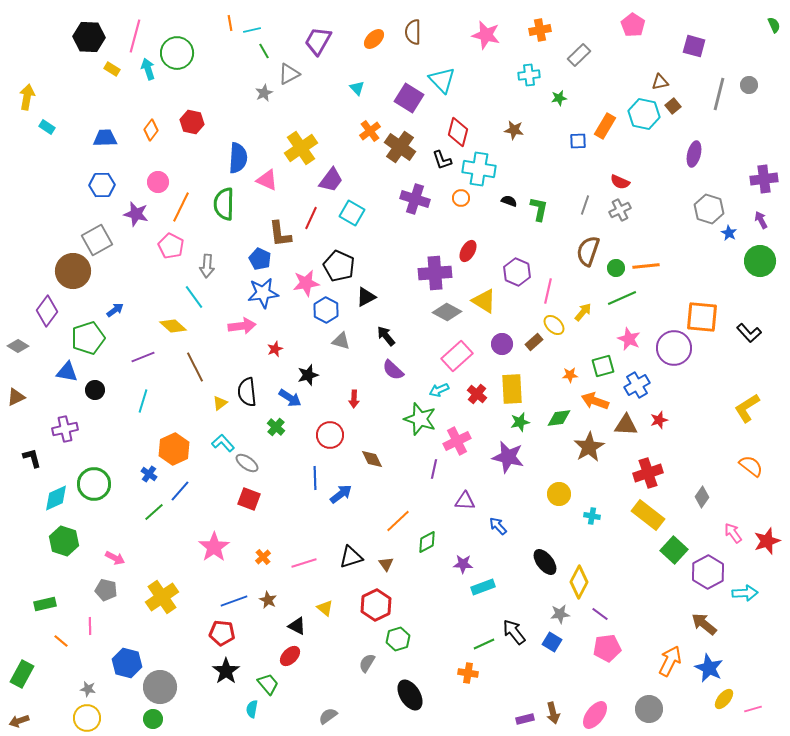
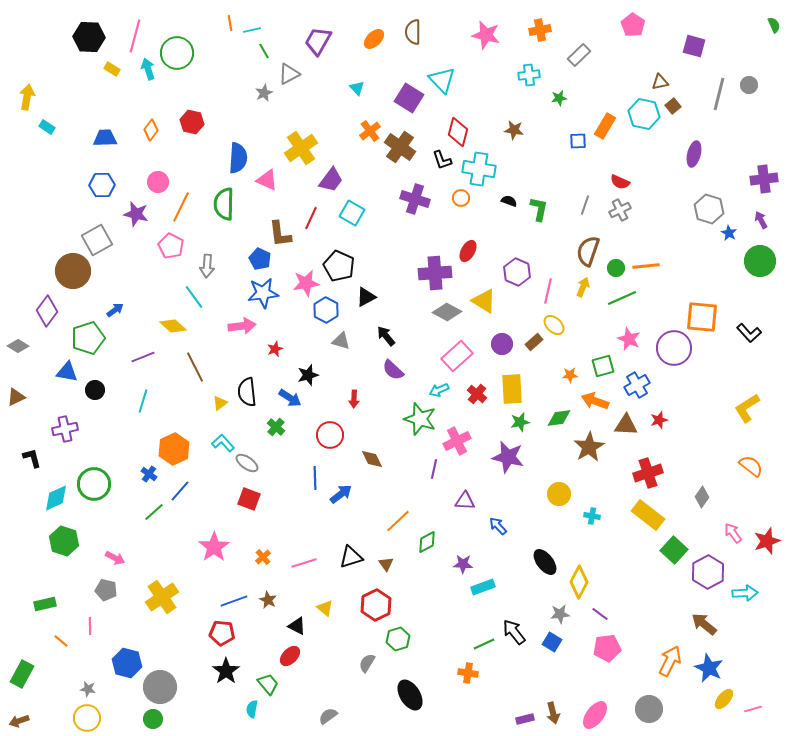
yellow arrow at (583, 312): moved 25 px up; rotated 18 degrees counterclockwise
